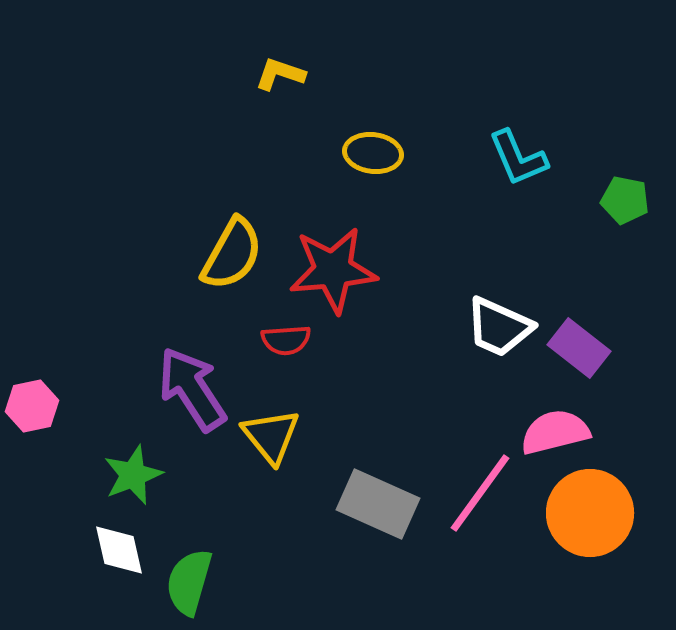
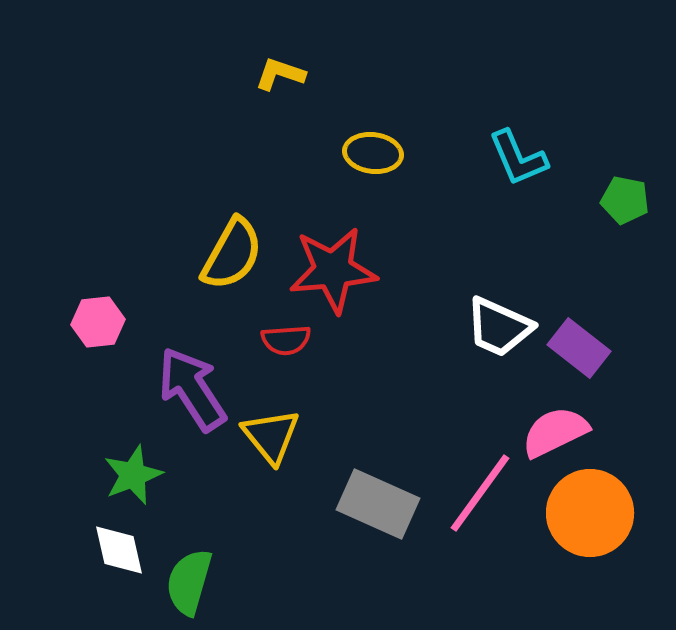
pink hexagon: moved 66 px right, 84 px up; rotated 6 degrees clockwise
pink semicircle: rotated 12 degrees counterclockwise
